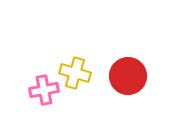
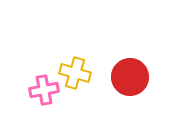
red circle: moved 2 px right, 1 px down
